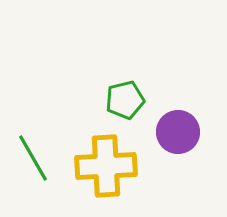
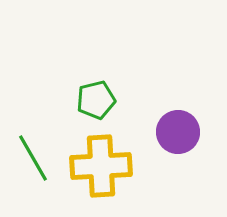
green pentagon: moved 29 px left
yellow cross: moved 5 px left
